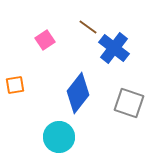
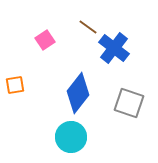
cyan circle: moved 12 px right
